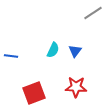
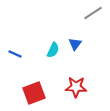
blue triangle: moved 7 px up
blue line: moved 4 px right, 2 px up; rotated 16 degrees clockwise
